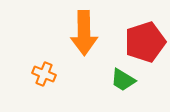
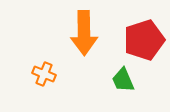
red pentagon: moved 1 px left, 2 px up
green trapezoid: rotated 36 degrees clockwise
